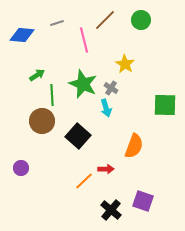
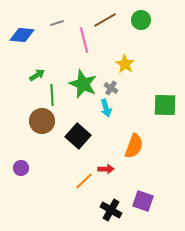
brown line: rotated 15 degrees clockwise
black cross: rotated 10 degrees counterclockwise
